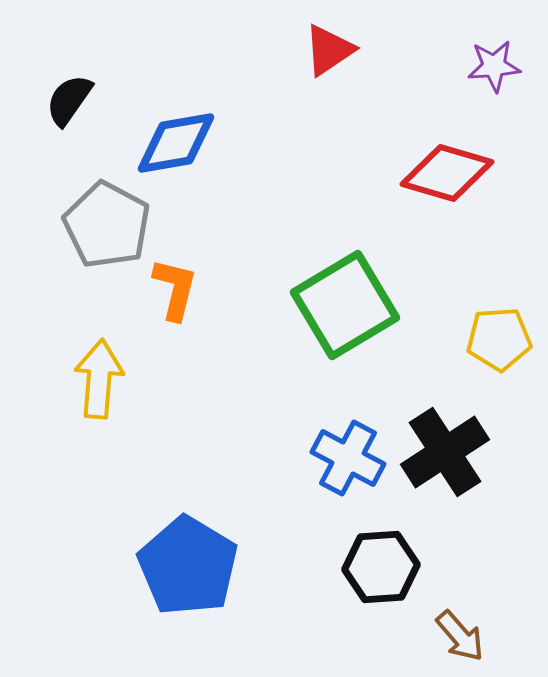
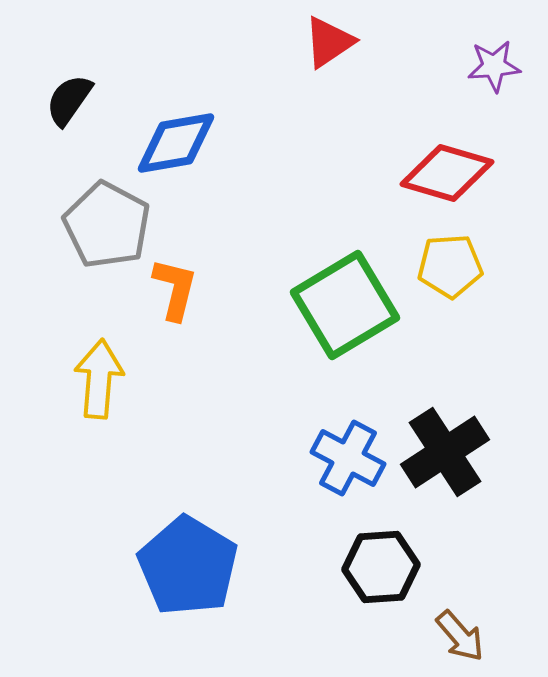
red triangle: moved 8 px up
yellow pentagon: moved 49 px left, 73 px up
